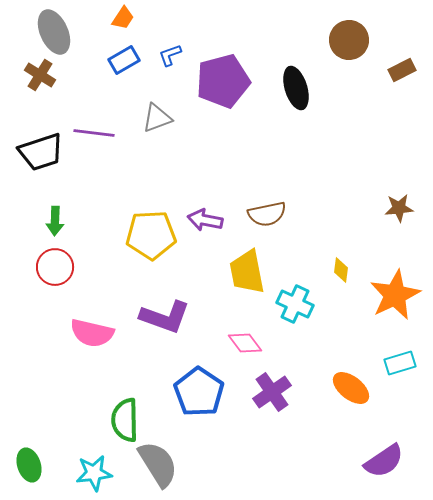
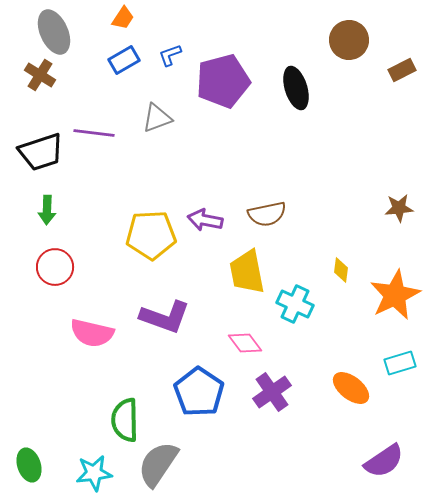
green arrow: moved 8 px left, 11 px up
gray semicircle: rotated 114 degrees counterclockwise
